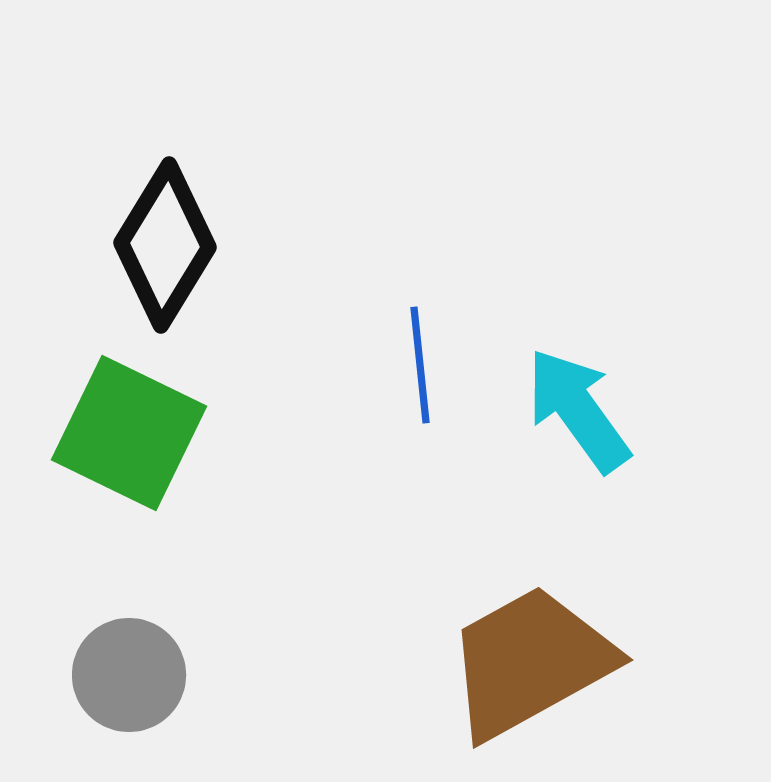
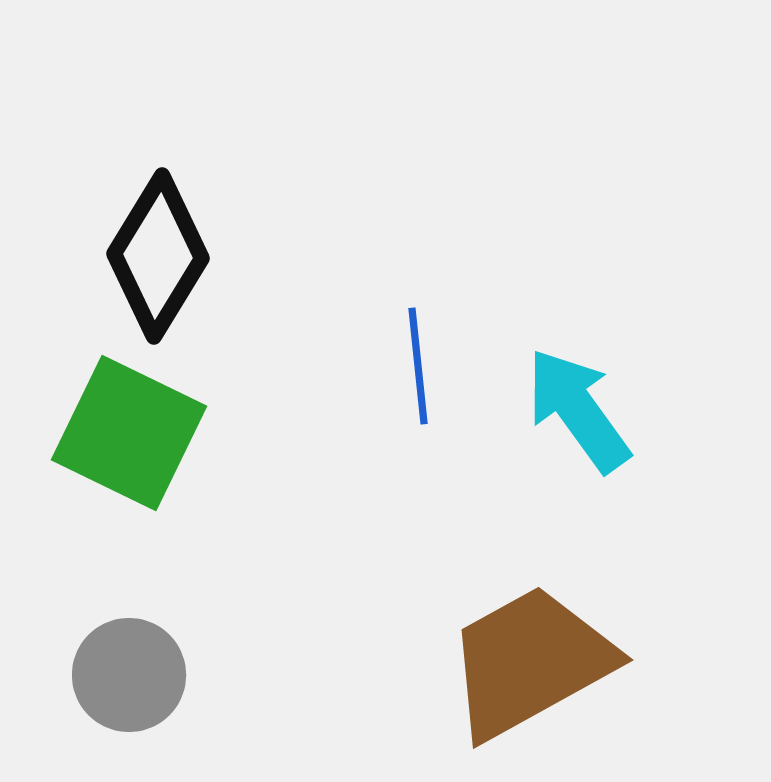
black diamond: moved 7 px left, 11 px down
blue line: moved 2 px left, 1 px down
